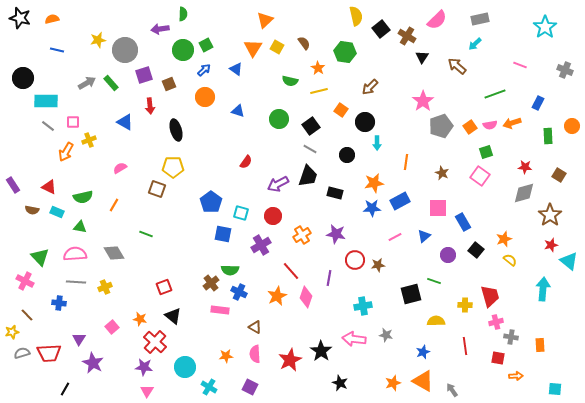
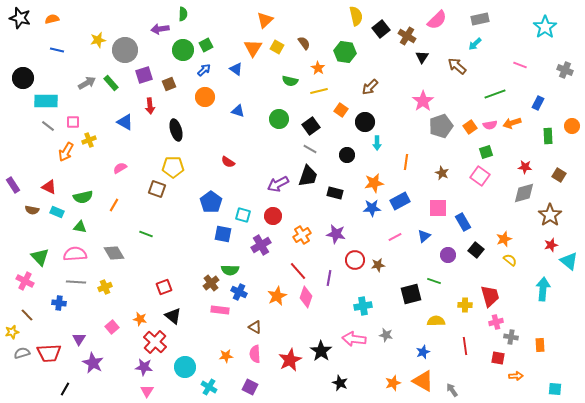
red semicircle at (246, 162): moved 18 px left; rotated 88 degrees clockwise
cyan square at (241, 213): moved 2 px right, 2 px down
red line at (291, 271): moved 7 px right
